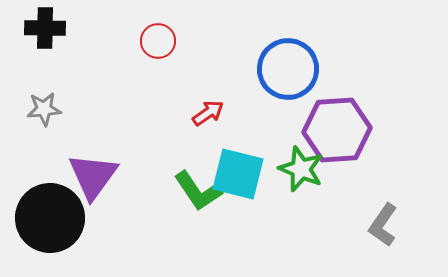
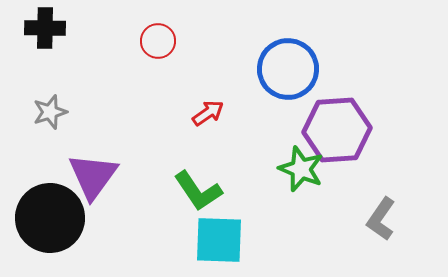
gray star: moved 6 px right, 3 px down; rotated 12 degrees counterclockwise
cyan square: moved 19 px left, 66 px down; rotated 12 degrees counterclockwise
gray L-shape: moved 2 px left, 6 px up
